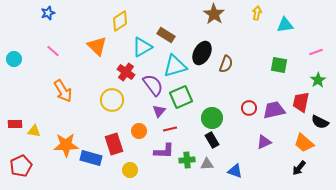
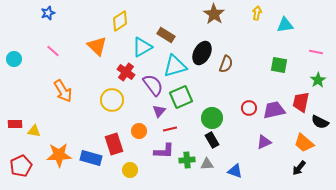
pink line at (316, 52): rotated 32 degrees clockwise
orange star at (66, 145): moved 7 px left, 10 px down
